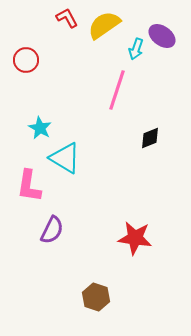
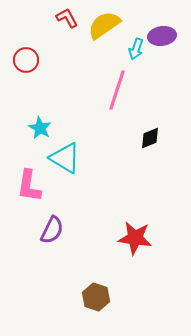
purple ellipse: rotated 44 degrees counterclockwise
